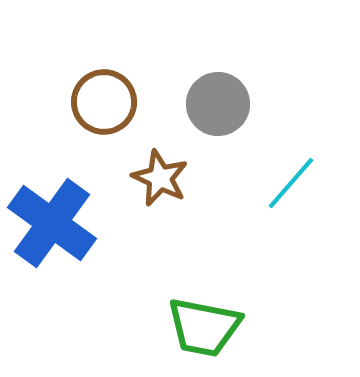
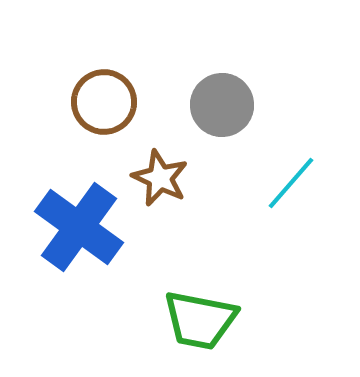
gray circle: moved 4 px right, 1 px down
blue cross: moved 27 px right, 4 px down
green trapezoid: moved 4 px left, 7 px up
